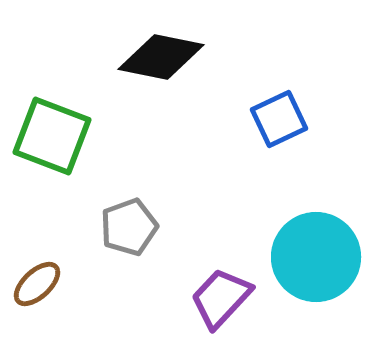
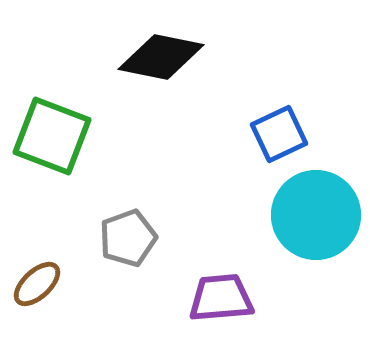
blue square: moved 15 px down
gray pentagon: moved 1 px left, 11 px down
cyan circle: moved 42 px up
purple trapezoid: rotated 42 degrees clockwise
